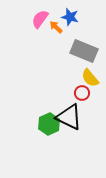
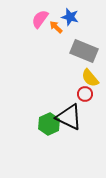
red circle: moved 3 px right, 1 px down
